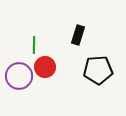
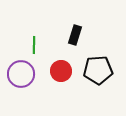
black rectangle: moved 3 px left
red circle: moved 16 px right, 4 px down
purple circle: moved 2 px right, 2 px up
